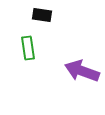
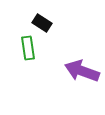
black rectangle: moved 8 px down; rotated 24 degrees clockwise
